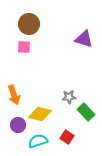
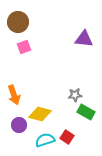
brown circle: moved 11 px left, 2 px up
purple triangle: rotated 12 degrees counterclockwise
pink square: rotated 24 degrees counterclockwise
gray star: moved 6 px right, 2 px up
green rectangle: rotated 18 degrees counterclockwise
purple circle: moved 1 px right
cyan semicircle: moved 7 px right, 1 px up
